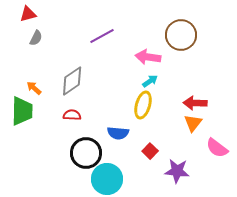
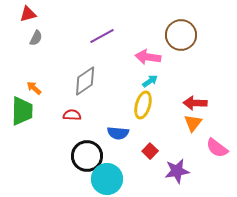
gray diamond: moved 13 px right
black circle: moved 1 px right, 3 px down
purple star: rotated 15 degrees counterclockwise
